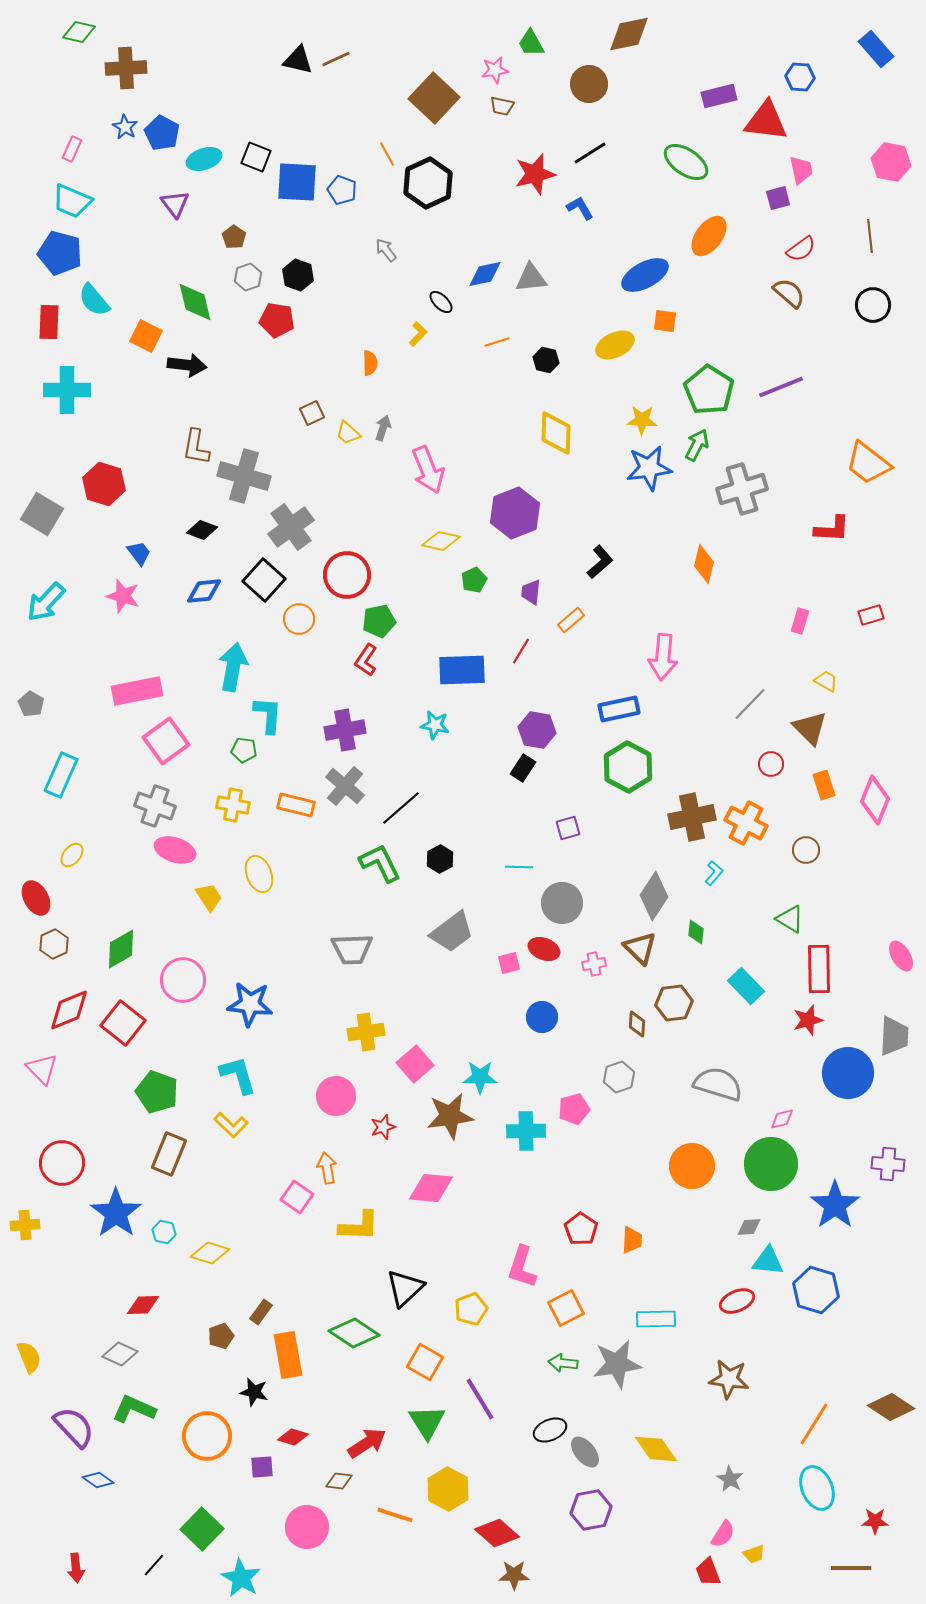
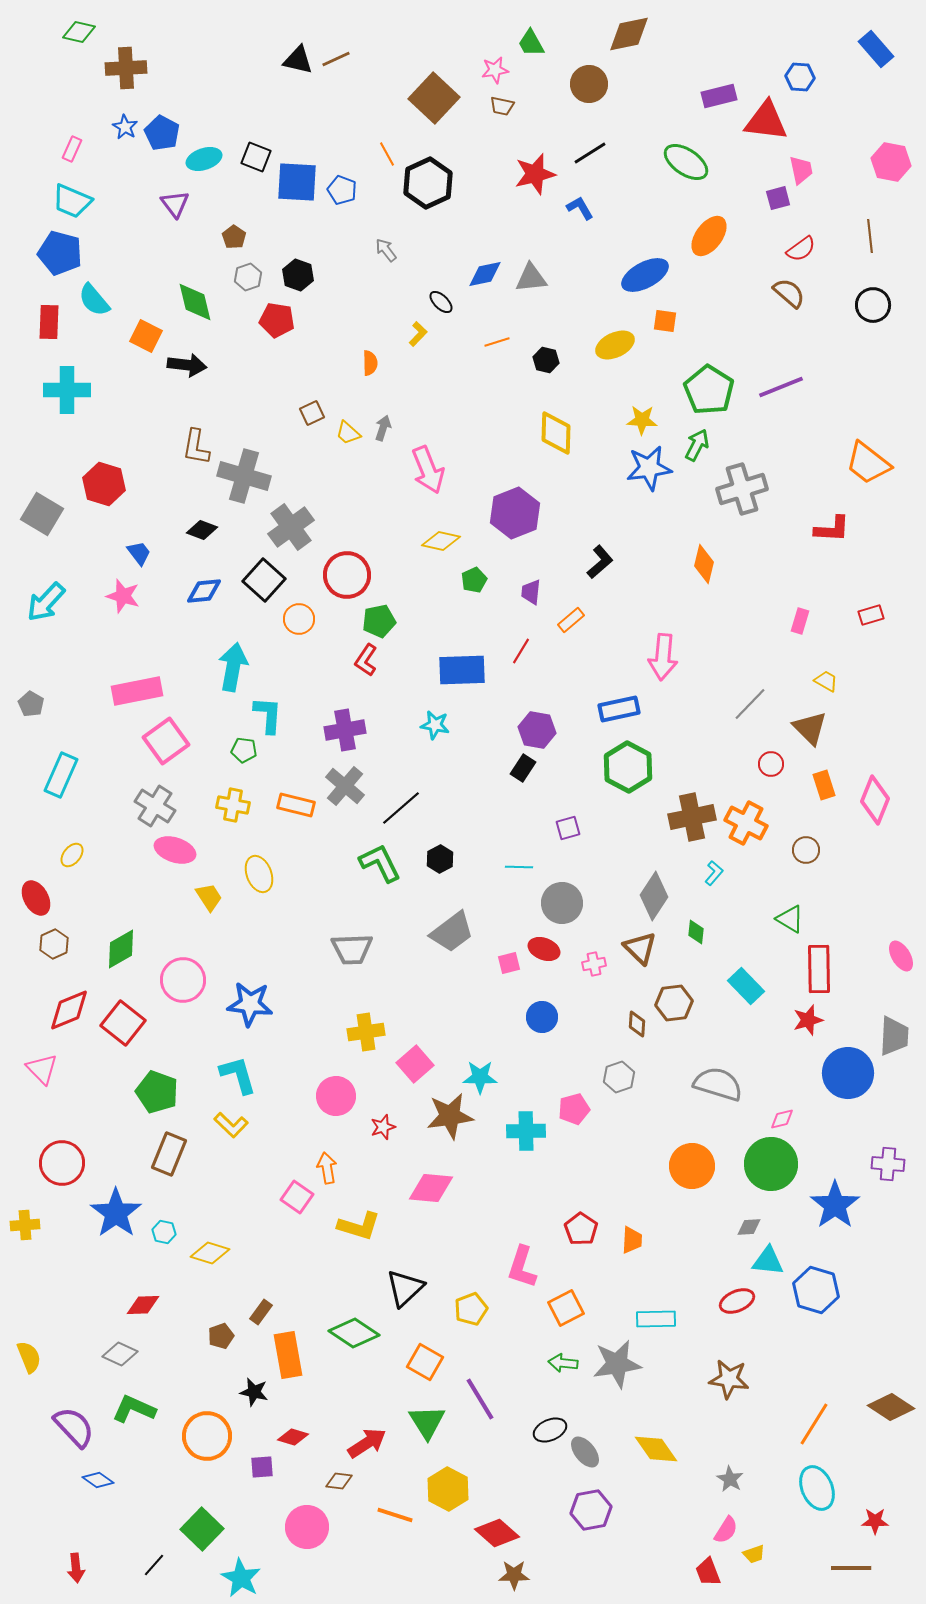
gray cross at (155, 806): rotated 12 degrees clockwise
yellow L-shape at (359, 1226): rotated 15 degrees clockwise
pink semicircle at (723, 1534): moved 3 px right, 4 px up
